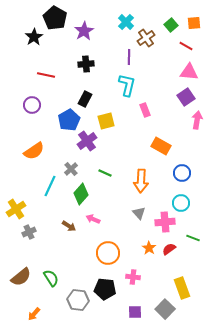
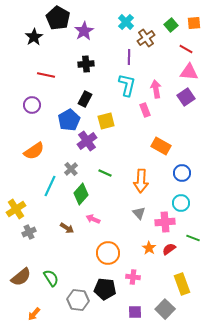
black pentagon at (55, 18): moved 3 px right
red line at (186, 46): moved 3 px down
pink arrow at (197, 120): moved 41 px left, 31 px up; rotated 18 degrees counterclockwise
brown arrow at (69, 226): moved 2 px left, 2 px down
yellow rectangle at (182, 288): moved 4 px up
